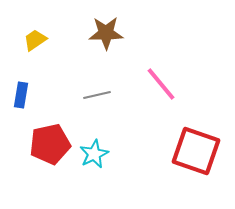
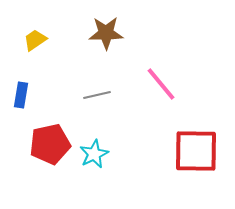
red square: rotated 18 degrees counterclockwise
